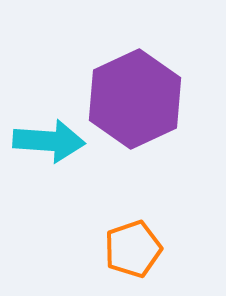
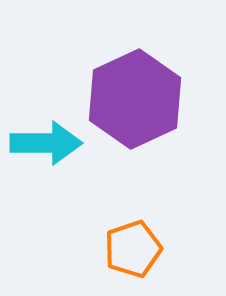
cyan arrow: moved 3 px left, 2 px down; rotated 4 degrees counterclockwise
